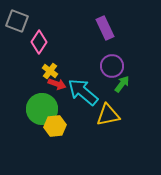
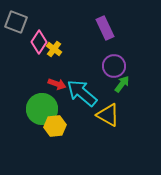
gray square: moved 1 px left, 1 px down
purple circle: moved 2 px right
yellow cross: moved 4 px right, 22 px up
cyan arrow: moved 1 px left, 1 px down
yellow triangle: rotated 40 degrees clockwise
